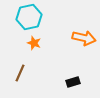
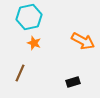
orange arrow: moved 1 px left, 3 px down; rotated 15 degrees clockwise
